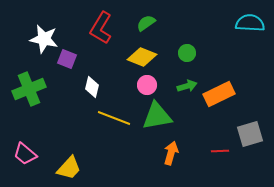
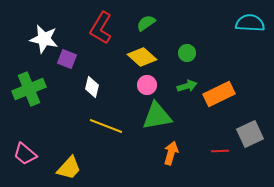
yellow diamond: rotated 20 degrees clockwise
yellow line: moved 8 px left, 8 px down
gray square: rotated 8 degrees counterclockwise
